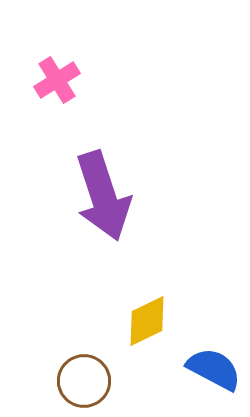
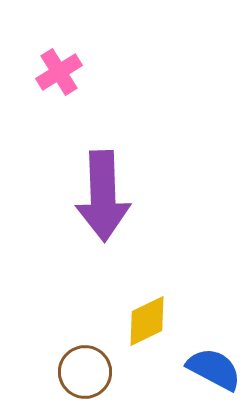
pink cross: moved 2 px right, 8 px up
purple arrow: rotated 16 degrees clockwise
brown circle: moved 1 px right, 9 px up
